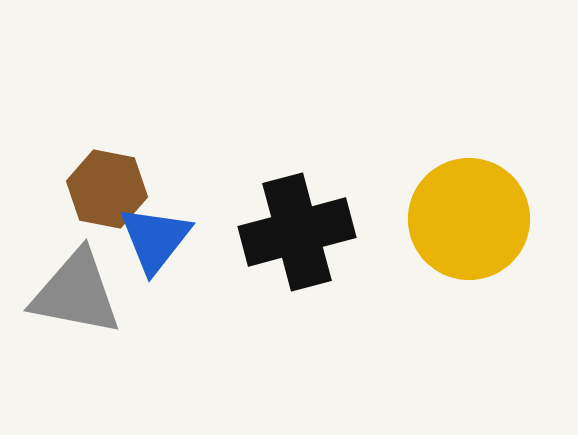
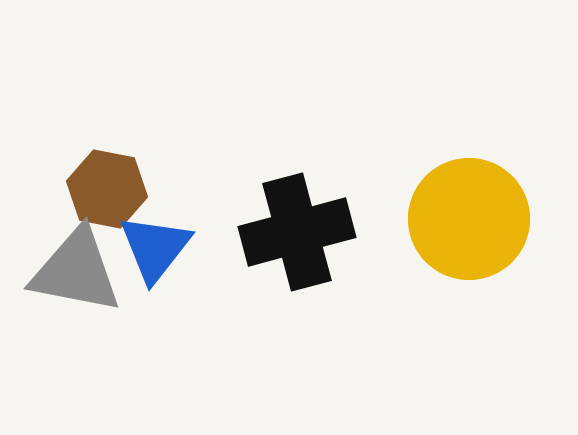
blue triangle: moved 9 px down
gray triangle: moved 22 px up
